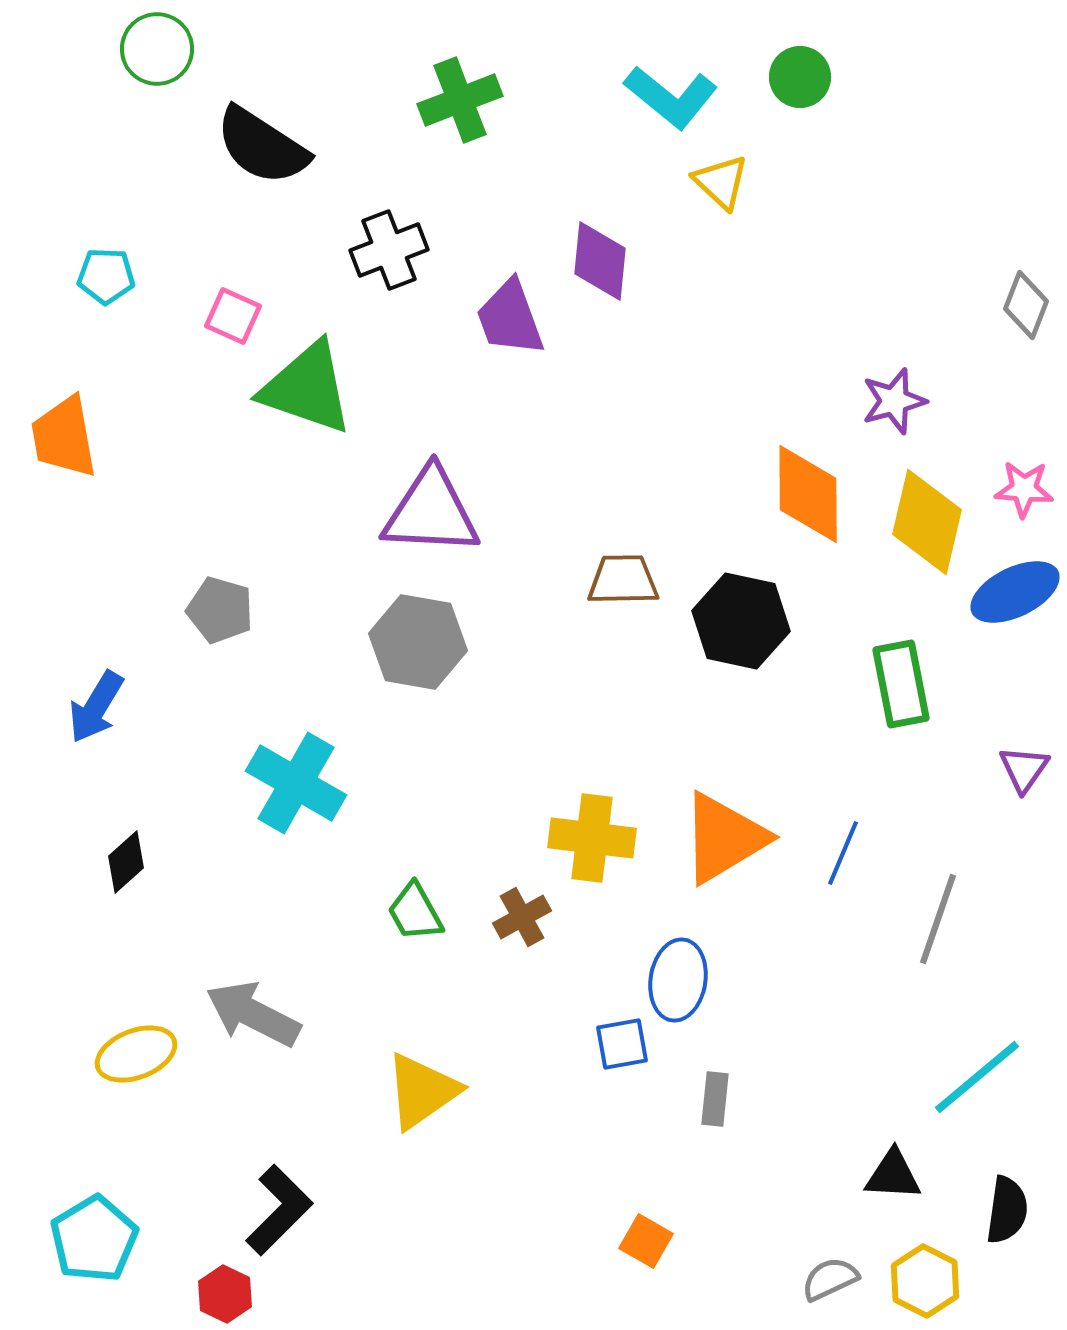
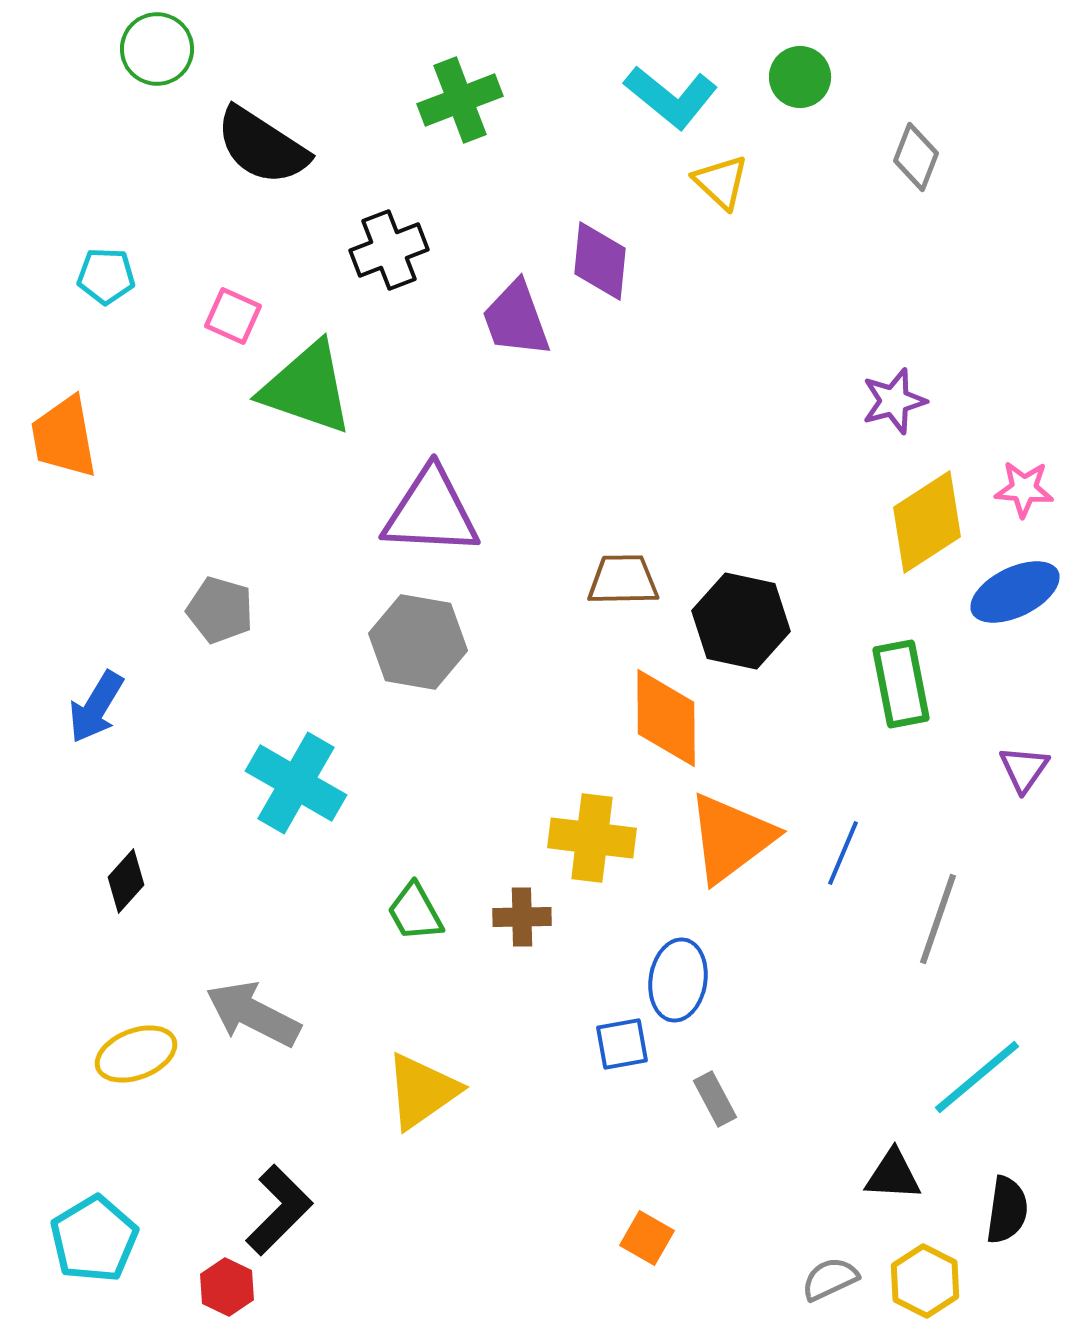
gray diamond at (1026, 305): moved 110 px left, 148 px up
purple trapezoid at (510, 318): moved 6 px right, 1 px down
orange diamond at (808, 494): moved 142 px left, 224 px down
yellow diamond at (927, 522): rotated 44 degrees clockwise
orange triangle at (724, 838): moved 7 px right; rotated 6 degrees counterclockwise
black diamond at (126, 862): moved 19 px down; rotated 6 degrees counterclockwise
brown cross at (522, 917): rotated 28 degrees clockwise
gray rectangle at (715, 1099): rotated 34 degrees counterclockwise
orange square at (646, 1241): moved 1 px right, 3 px up
red hexagon at (225, 1294): moved 2 px right, 7 px up
